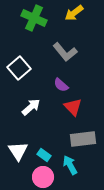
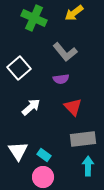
purple semicircle: moved 6 px up; rotated 49 degrees counterclockwise
cyan arrow: moved 18 px right, 1 px down; rotated 30 degrees clockwise
